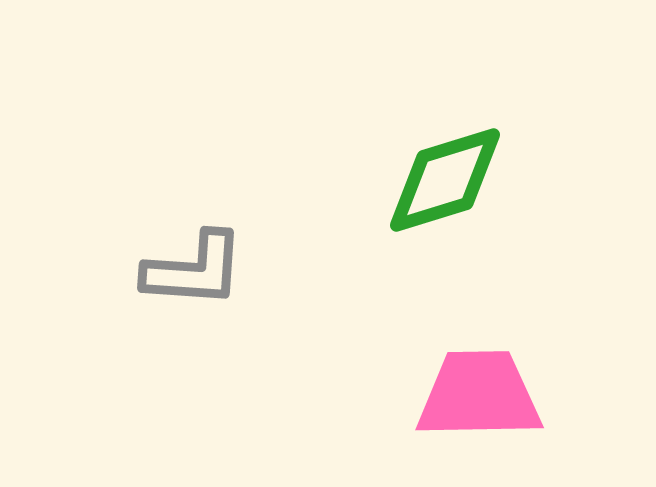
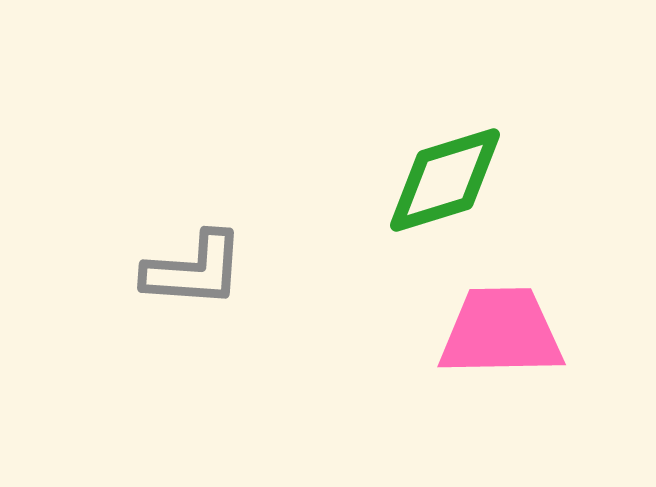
pink trapezoid: moved 22 px right, 63 px up
